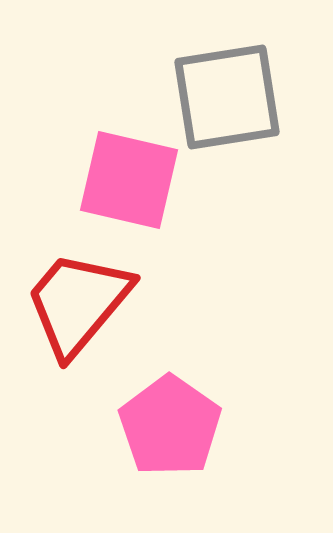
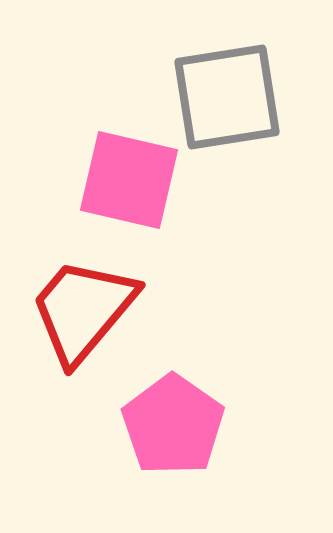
red trapezoid: moved 5 px right, 7 px down
pink pentagon: moved 3 px right, 1 px up
